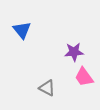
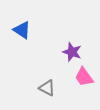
blue triangle: rotated 18 degrees counterclockwise
purple star: moved 2 px left; rotated 24 degrees clockwise
